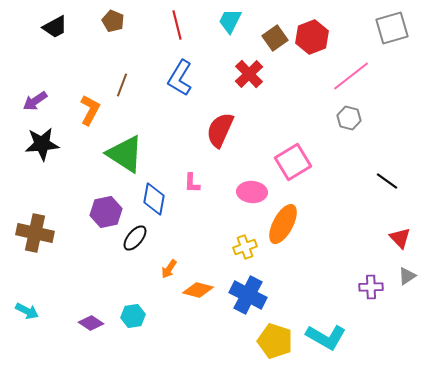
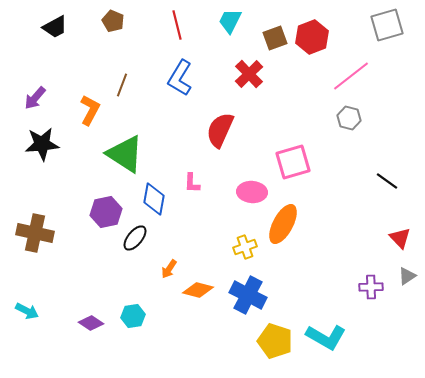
gray square: moved 5 px left, 3 px up
brown square: rotated 15 degrees clockwise
purple arrow: moved 3 px up; rotated 15 degrees counterclockwise
pink square: rotated 15 degrees clockwise
